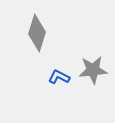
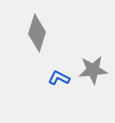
blue L-shape: moved 1 px down
